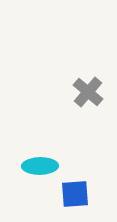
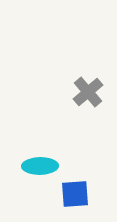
gray cross: rotated 8 degrees clockwise
